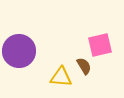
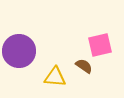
brown semicircle: rotated 24 degrees counterclockwise
yellow triangle: moved 6 px left
